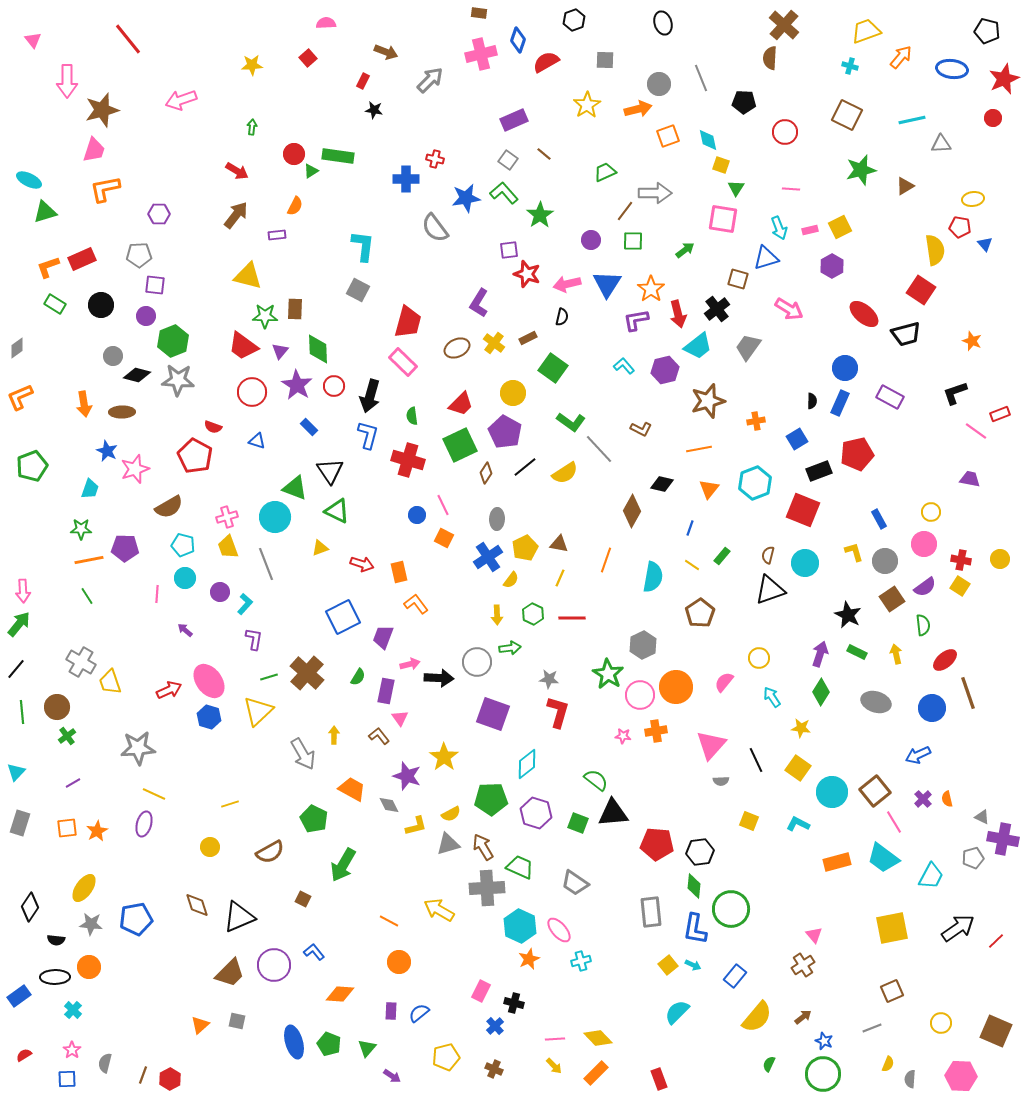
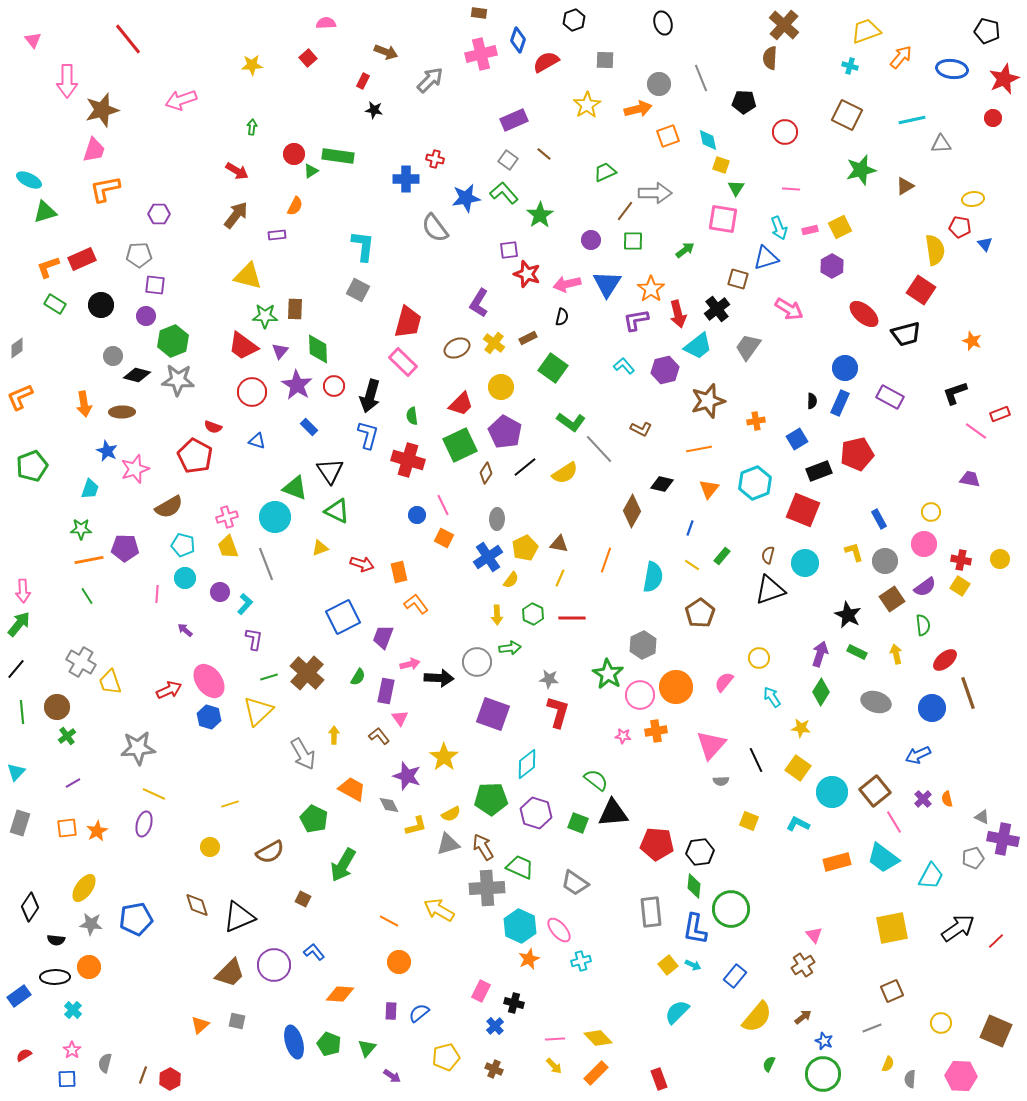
yellow circle at (513, 393): moved 12 px left, 6 px up
